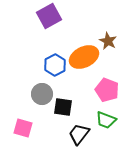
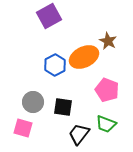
gray circle: moved 9 px left, 8 px down
green trapezoid: moved 4 px down
